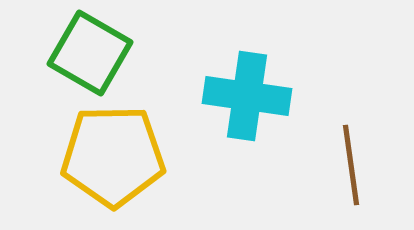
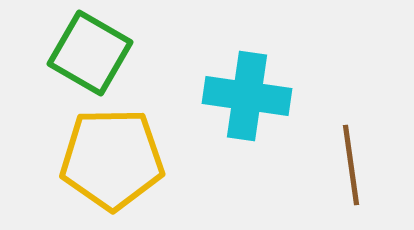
yellow pentagon: moved 1 px left, 3 px down
